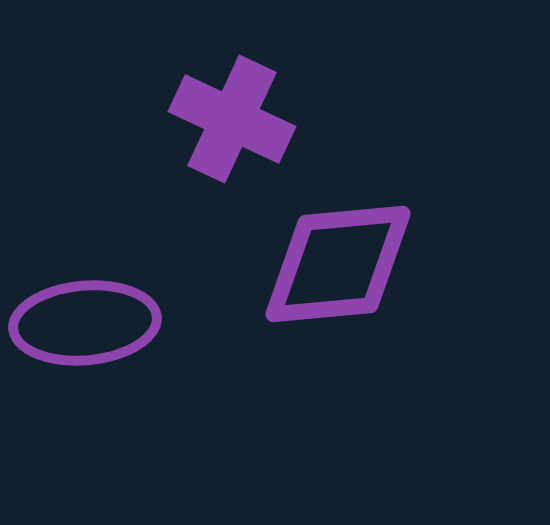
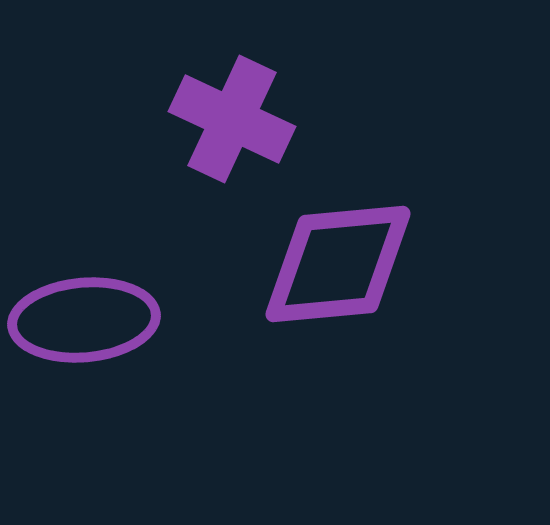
purple ellipse: moved 1 px left, 3 px up
